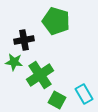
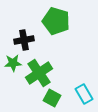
green star: moved 1 px left, 1 px down; rotated 12 degrees counterclockwise
green cross: moved 1 px left, 2 px up
green square: moved 5 px left, 2 px up
